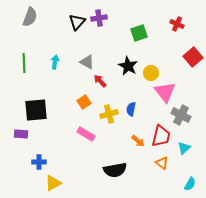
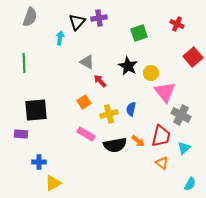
cyan arrow: moved 5 px right, 24 px up
black semicircle: moved 25 px up
